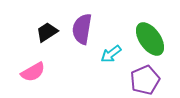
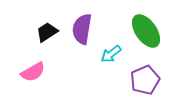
green ellipse: moved 4 px left, 8 px up
